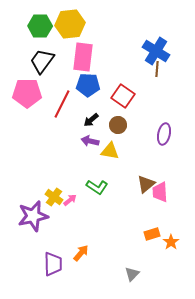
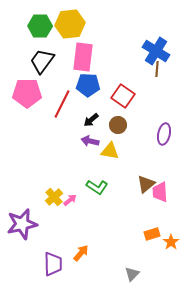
yellow cross: rotated 12 degrees clockwise
purple star: moved 11 px left, 8 px down
